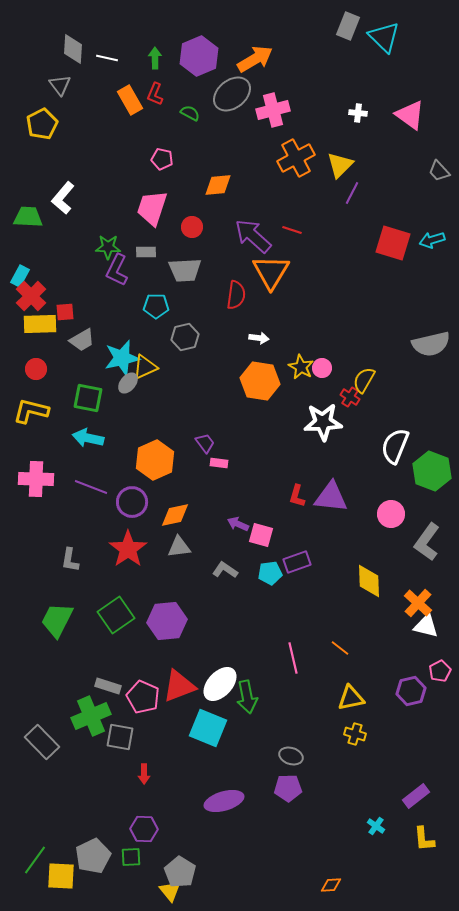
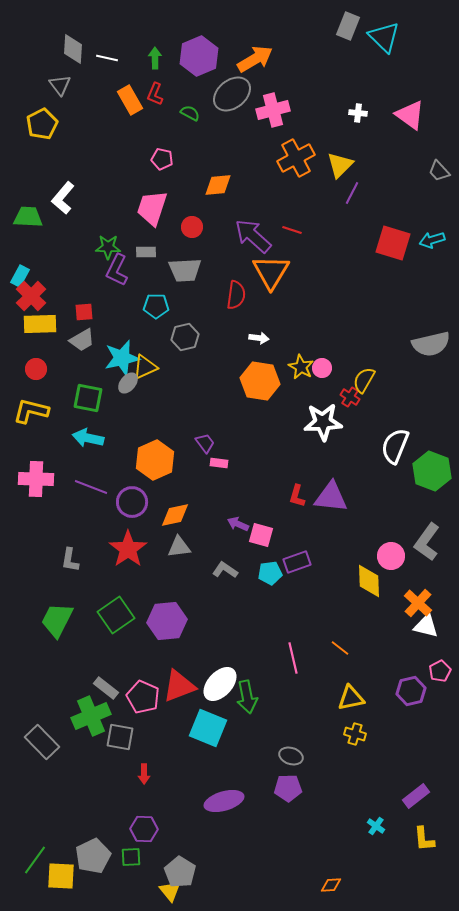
red square at (65, 312): moved 19 px right
pink circle at (391, 514): moved 42 px down
gray rectangle at (108, 686): moved 2 px left, 2 px down; rotated 20 degrees clockwise
